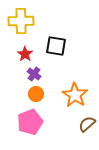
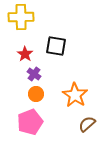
yellow cross: moved 4 px up
